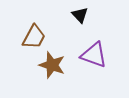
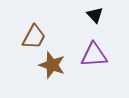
black triangle: moved 15 px right
purple triangle: rotated 24 degrees counterclockwise
